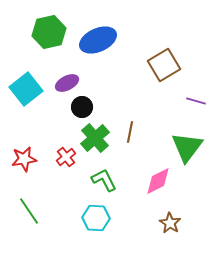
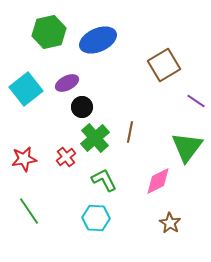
purple line: rotated 18 degrees clockwise
